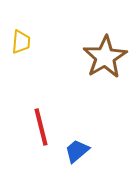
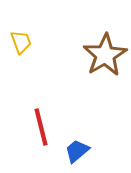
yellow trapezoid: rotated 25 degrees counterclockwise
brown star: moved 2 px up
